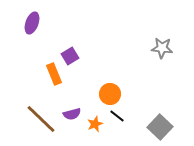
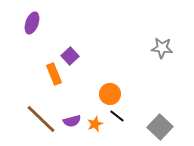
purple square: rotated 12 degrees counterclockwise
purple semicircle: moved 7 px down
